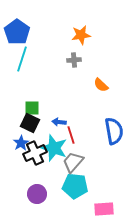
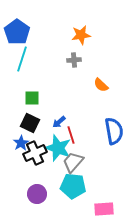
green square: moved 10 px up
blue arrow: rotated 48 degrees counterclockwise
cyan star: moved 4 px right
cyan pentagon: moved 2 px left
